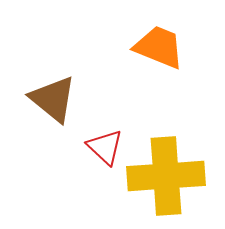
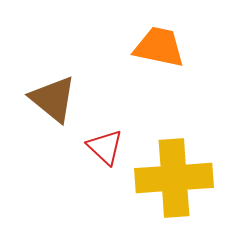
orange trapezoid: rotated 10 degrees counterclockwise
yellow cross: moved 8 px right, 2 px down
